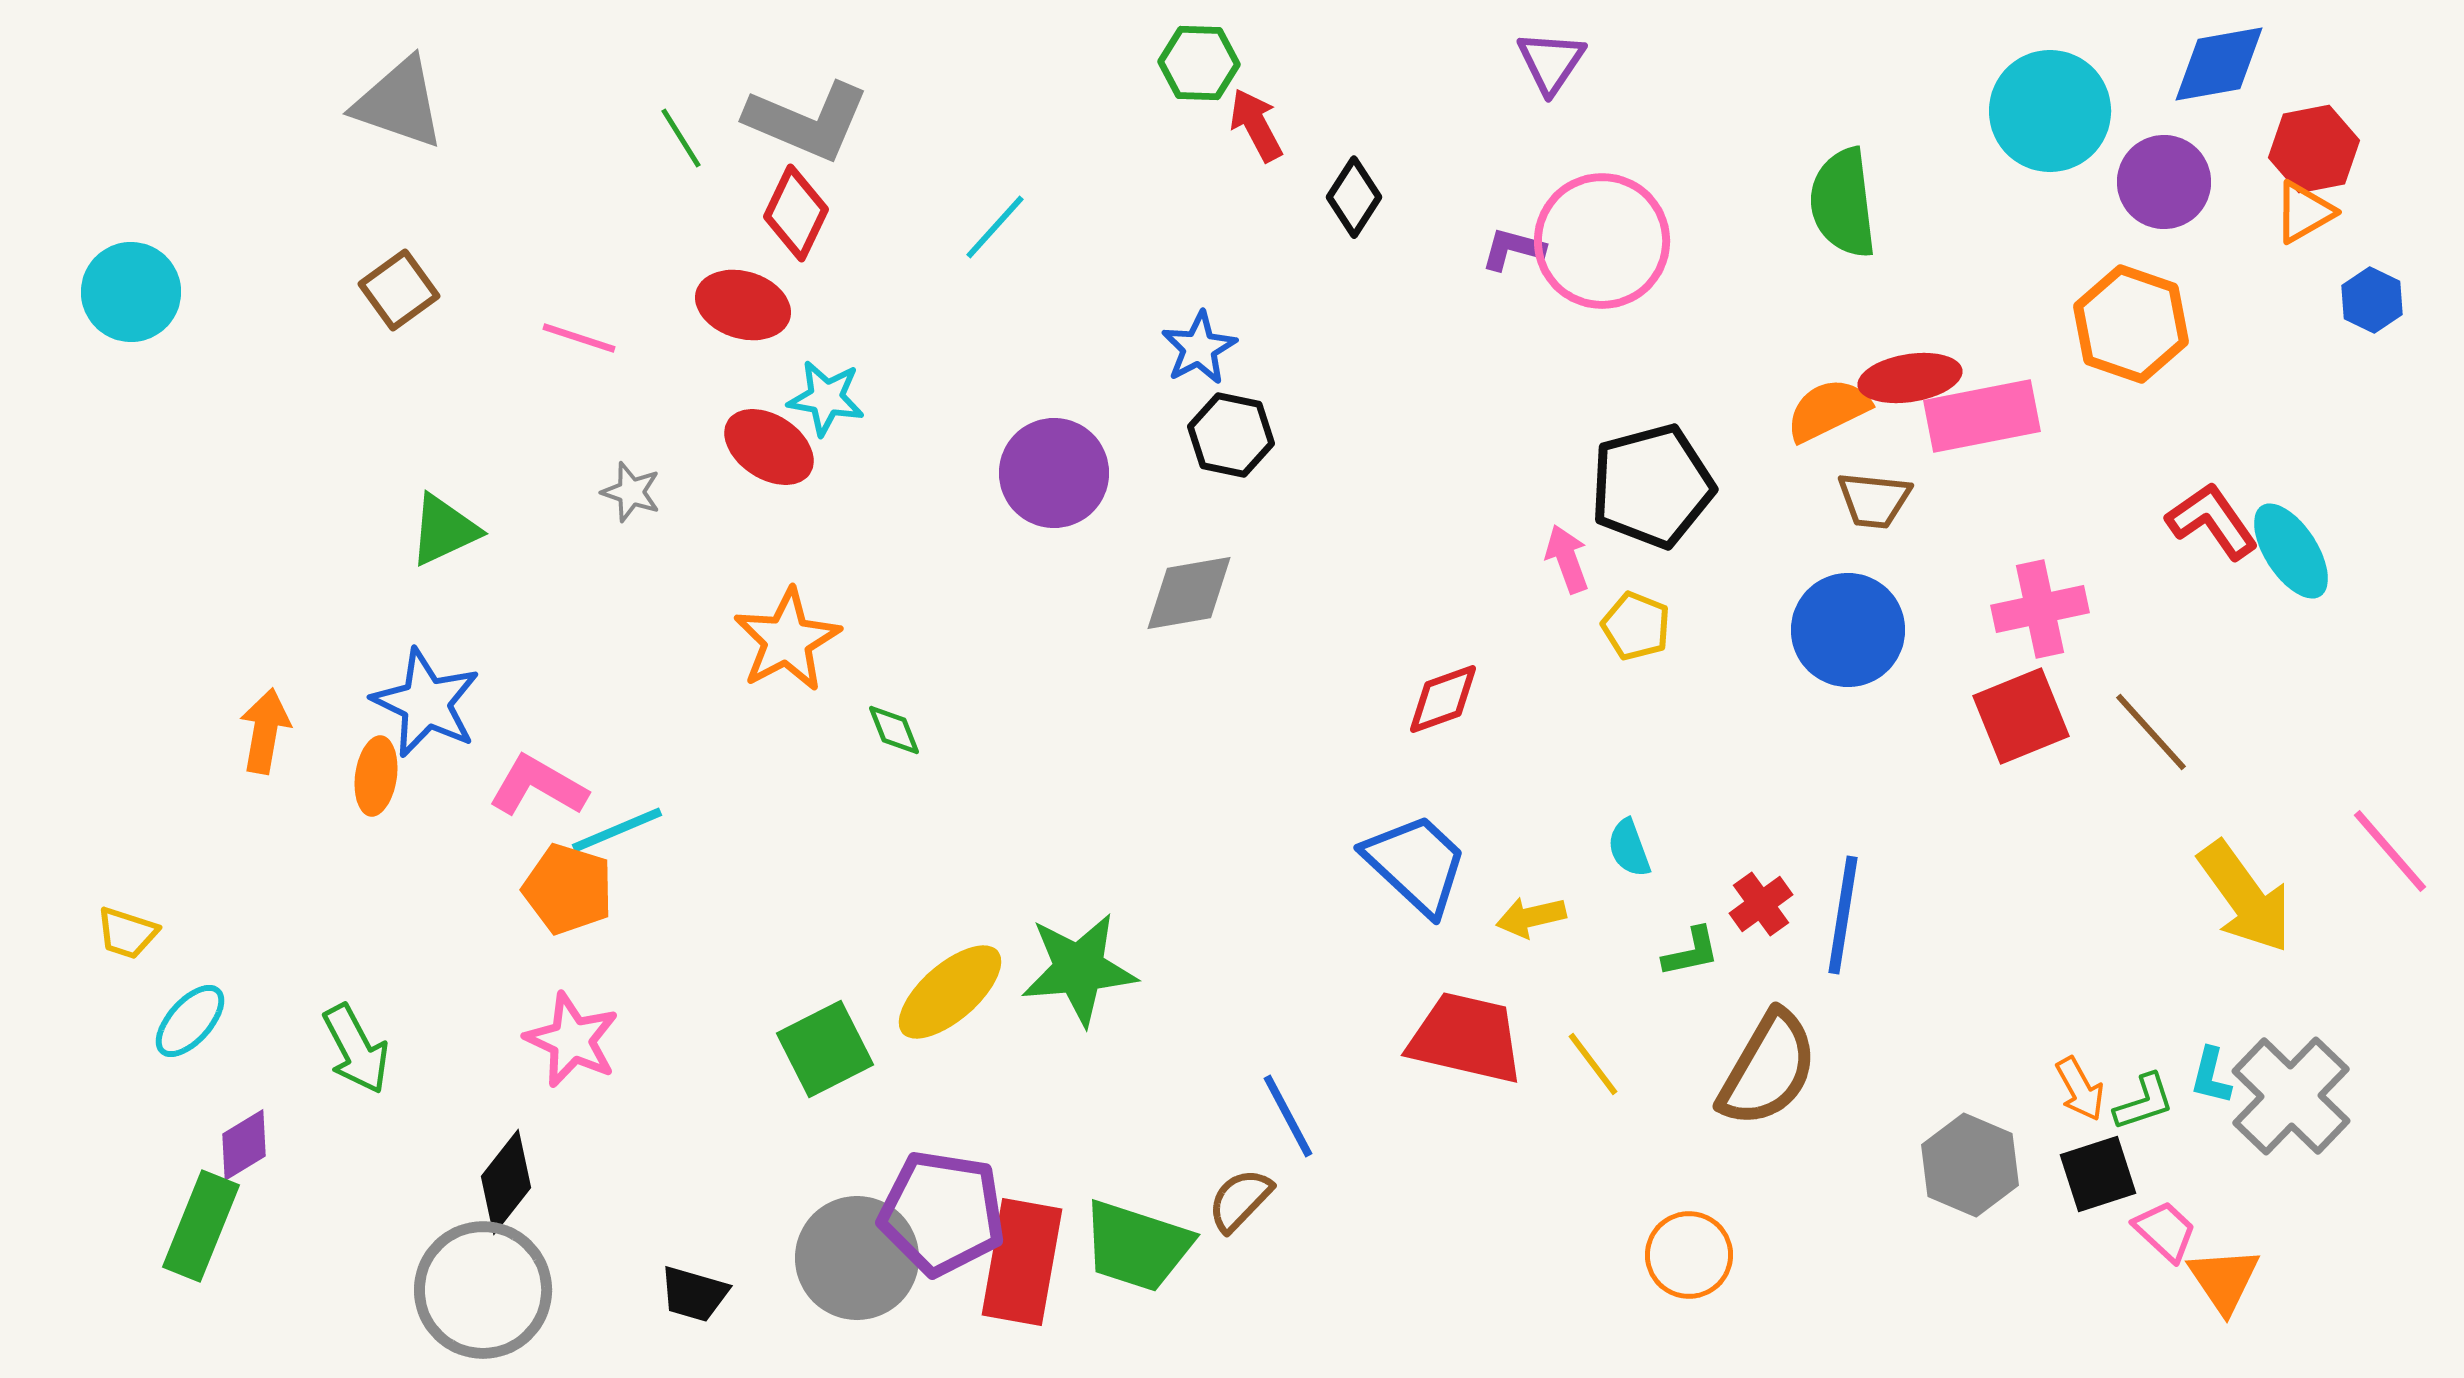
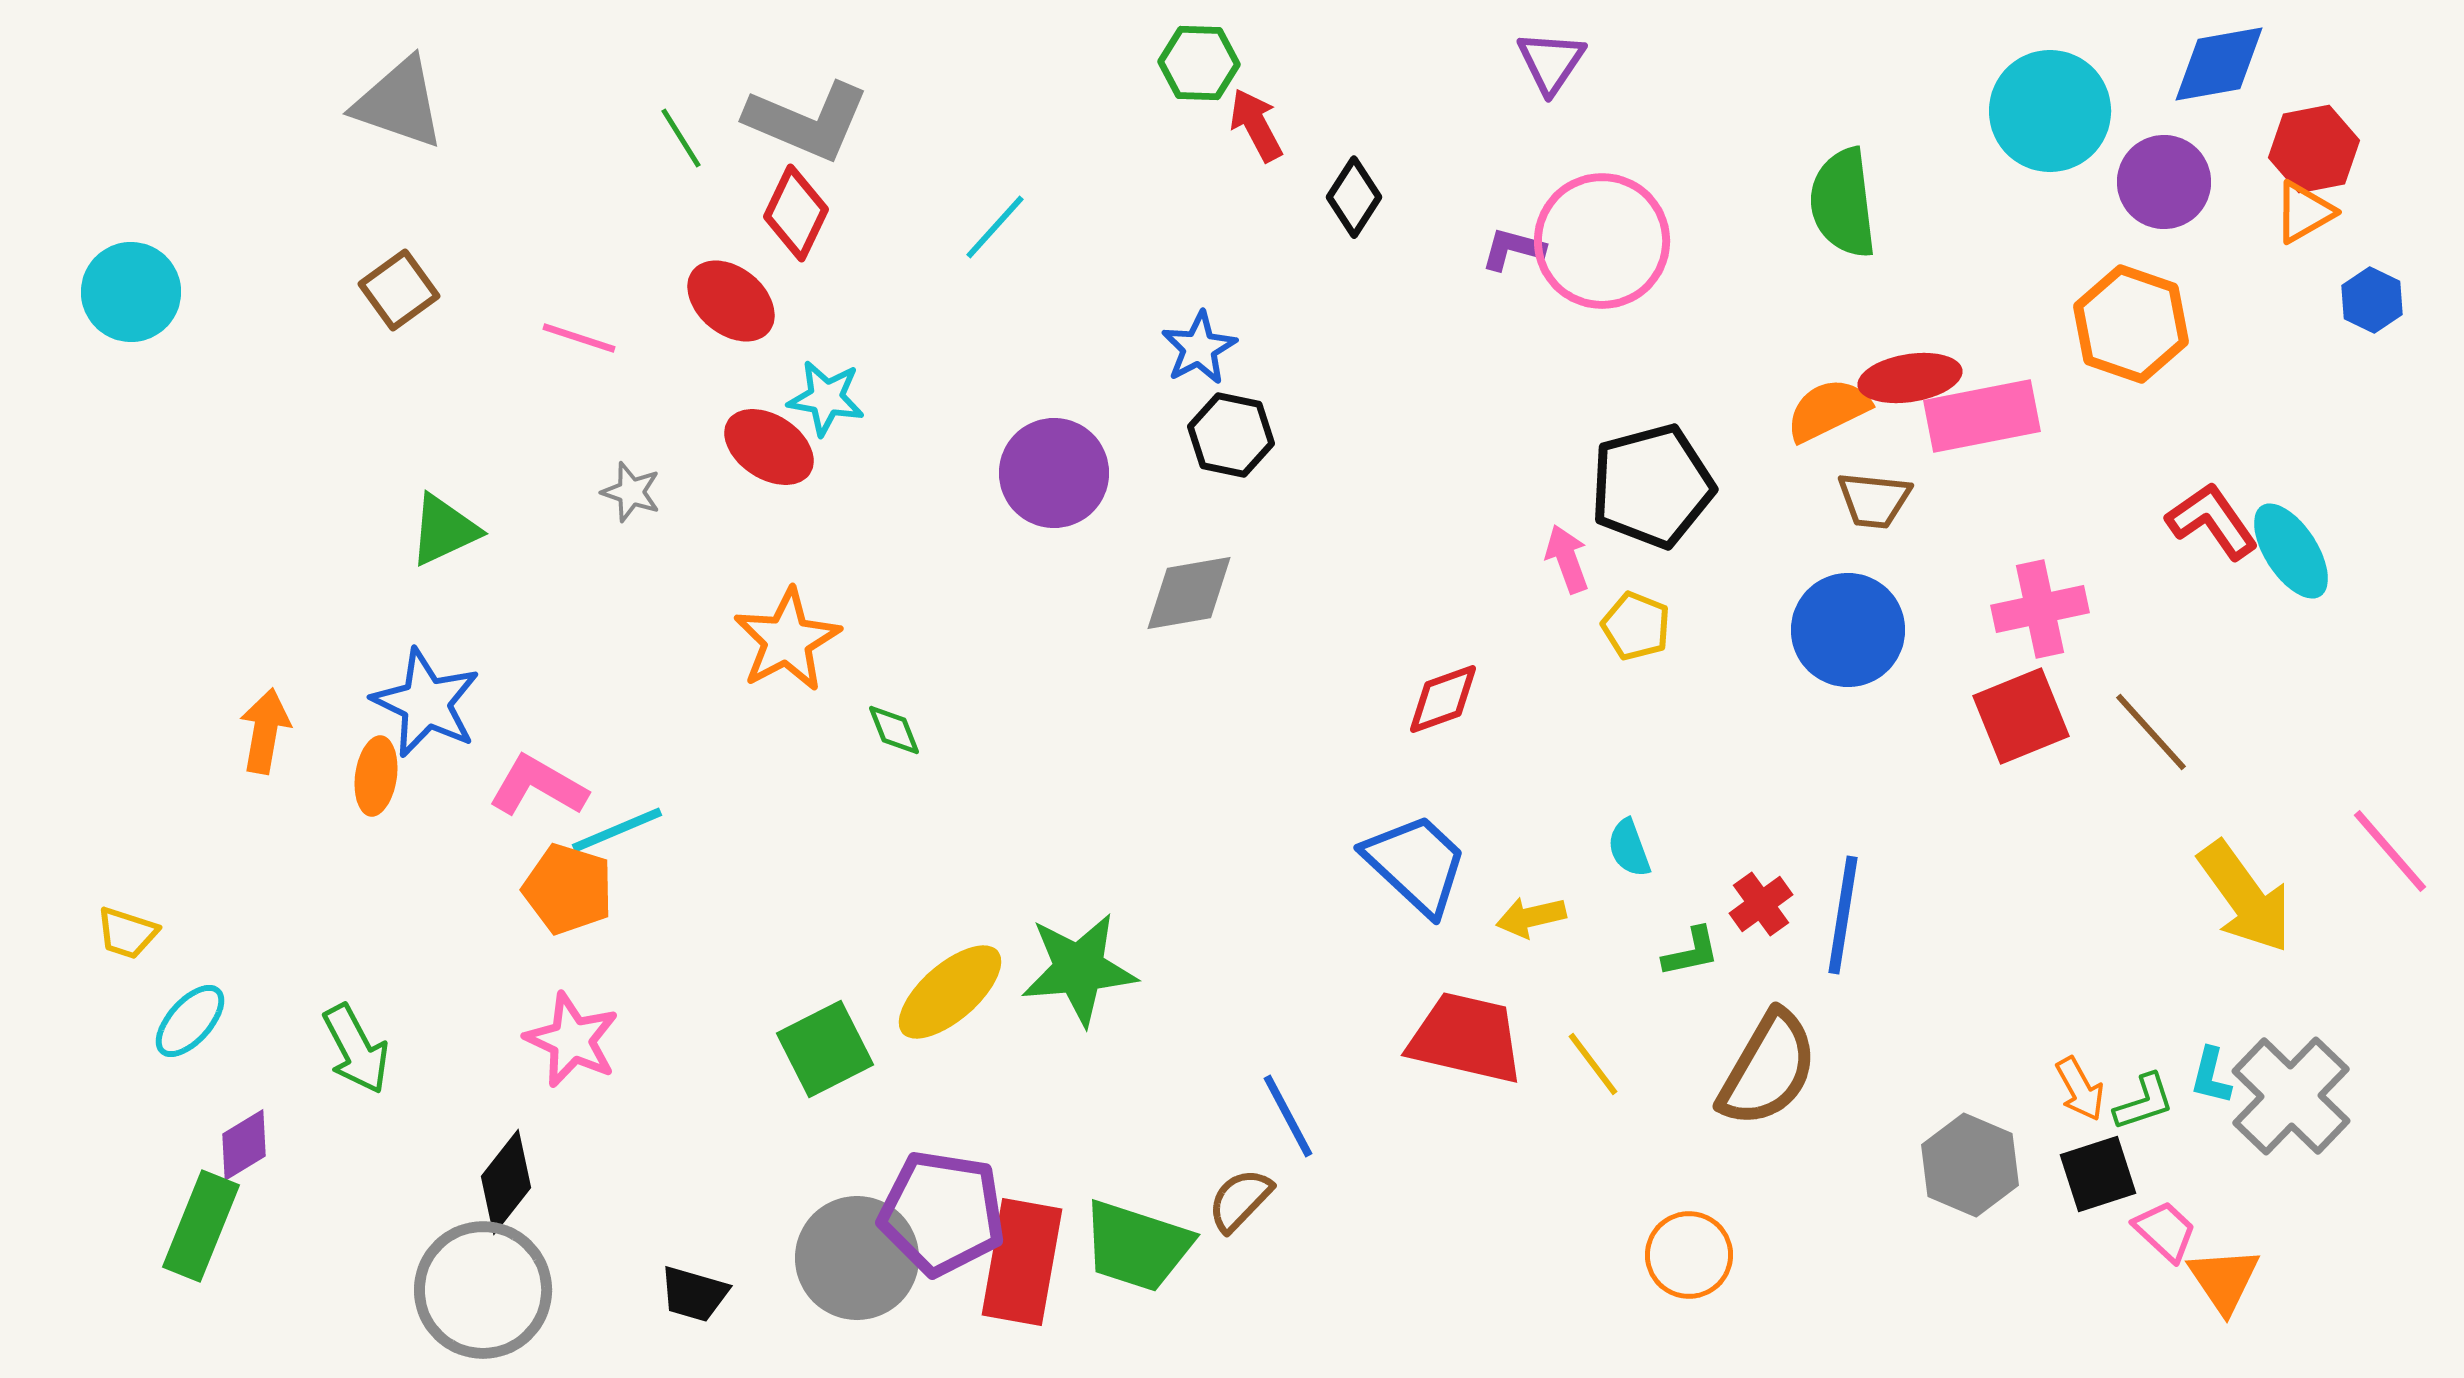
red ellipse at (743, 305): moved 12 px left, 4 px up; rotated 22 degrees clockwise
